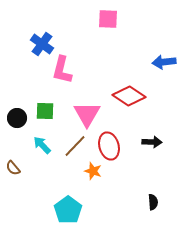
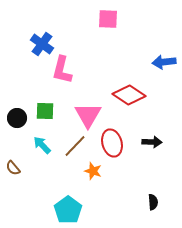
red diamond: moved 1 px up
pink triangle: moved 1 px right, 1 px down
red ellipse: moved 3 px right, 3 px up
